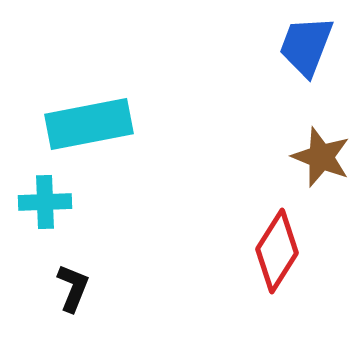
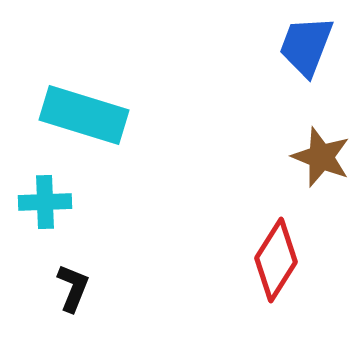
cyan rectangle: moved 5 px left, 9 px up; rotated 28 degrees clockwise
red diamond: moved 1 px left, 9 px down
